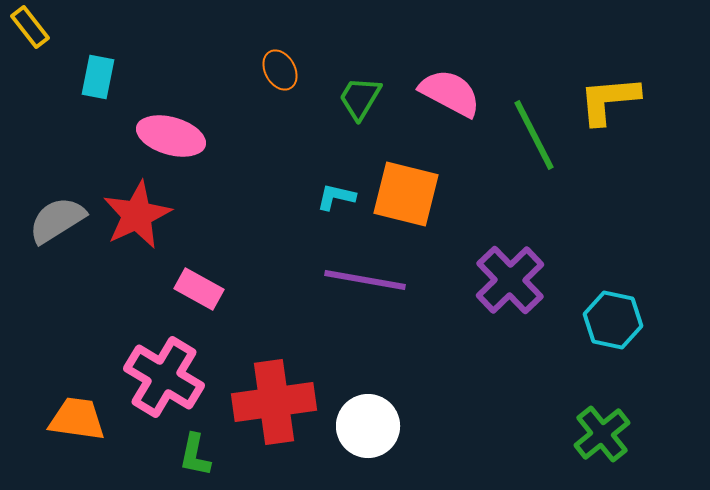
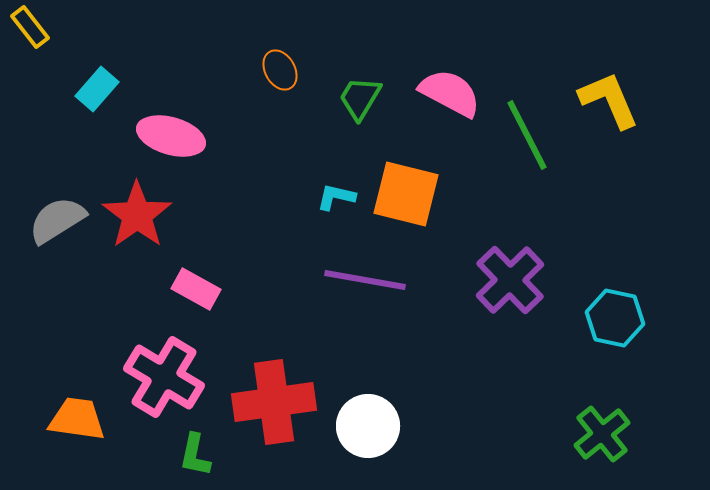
cyan rectangle: moved 1 px left, 12 px down; rotated 30 degrees clockwise
yellow L-shape: rotated 72 degrees clockwise
green line: moved 7 px left
red star: rotated 10 degrees counterclockwise
pink rectangle: moved 3 px left
cyan hexagon: moved 2 px right, 2 px up
